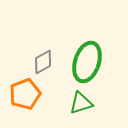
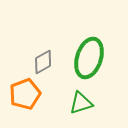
green ellipse: moved 2 px right, 4 px up
